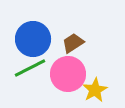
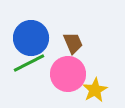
blue circle: moved 2 px left, 1 px up
brown trapezoid: rotated 100 degrees clockwise
green line: moved 1 px left, 5 px up
